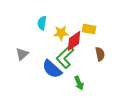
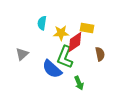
yellow rectangle: moved 2 px left, 1 px up
red diamond: moved 1 px right, 1 px down
green L-shape: rotated 25 degrees counterclockwise
